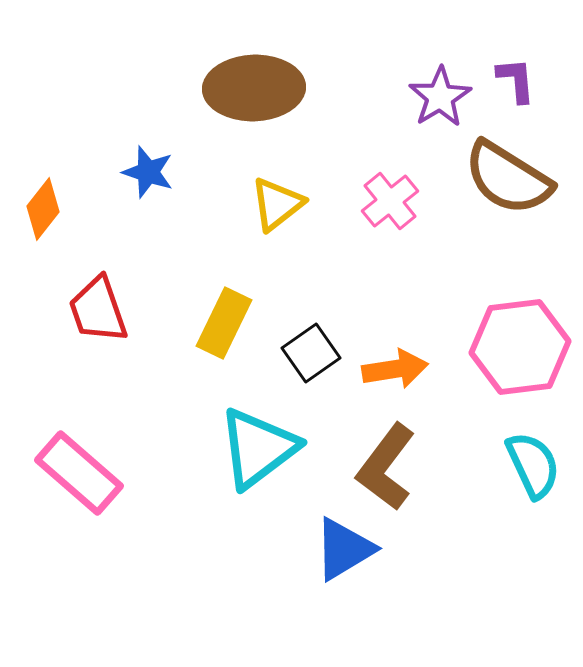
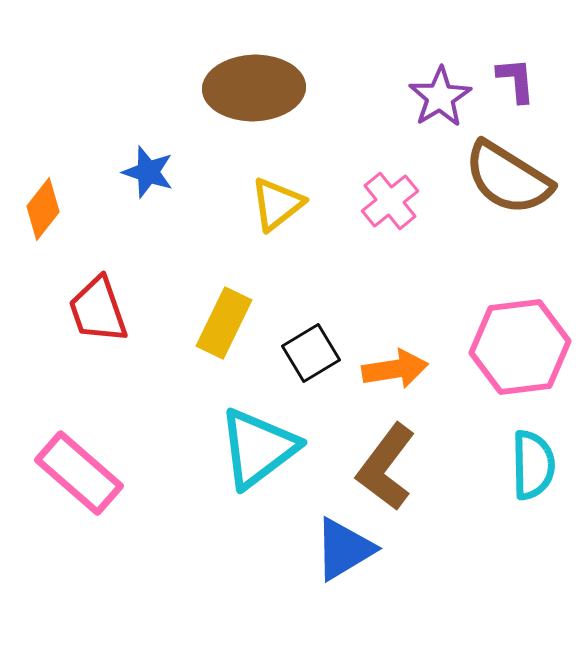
black square: rotated 4 degrees clockwise
cyan semicircle: rotated 24 degrees clockwise
